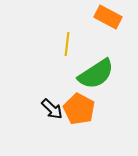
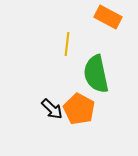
green semicircle: rotated 111 degrees clockwise
